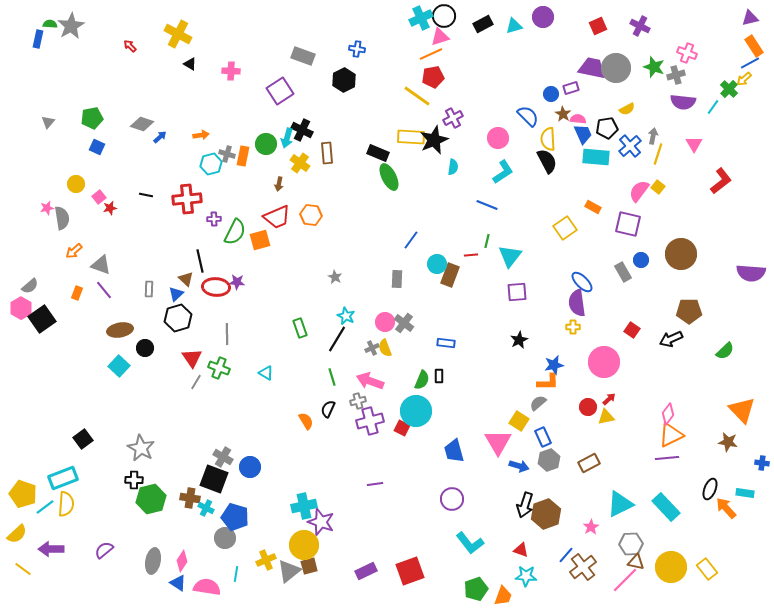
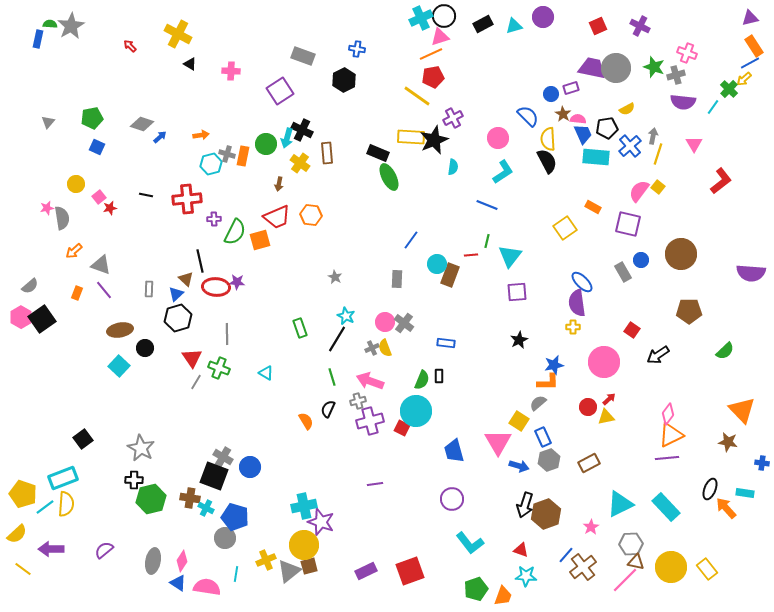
pink hexagon at (21, 308): moved 9 px down
black arrow at (671, 339): moved 13 px left, 16 px down; rotated 10 degrees counterclockwise
black square at (214, 479): moved 3 px up
